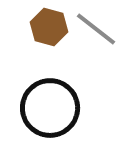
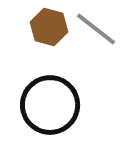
black circle: moved 3 px up
